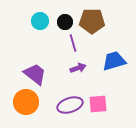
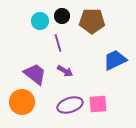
black circle: moved 3 px left, 6 px up
purple line: moved 15 px left
blue trapezoid: moved 1 px right, 1 px up; rotated 10 degrees counterclockwise
purple arrow: moved 13 px left, 3 px down; rotated 49 degrees clockwise
orange circle: moved 4 px left
